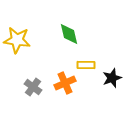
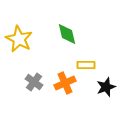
green diamond: moved 2 px left
yellow star: moved 2 px right, 1 px up; rotated 20 degrees clockwise
black star: moved 6 px left, 9 px down
gray cross: moved 1 px right, 5 px up
